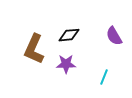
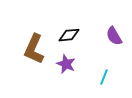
purple star: rotated 24 degrees clockwise
